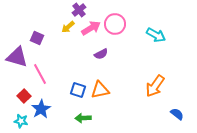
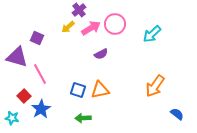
cyan arrow: moved 4 px left, 1 px up; rotated 108 degrees clockwise
cyan star: moved 9 px left, 3 px up
